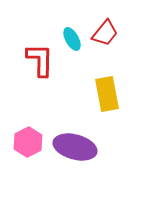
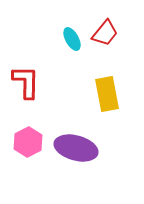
red L-shape: moved 14 px left, 22 px down
purple ellipse: moved 1 px right, 1 px down
